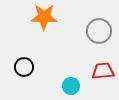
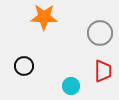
gray circle: moved 1 px right, 2 px down
black circle: moved 1 px up
red trapezoid: rotated 95 degrees clockwise
